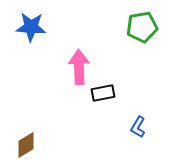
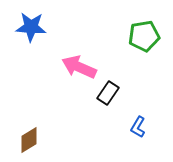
green pentagon: moved 2 px right, 9 px down
pink arrow: rotated 64 degrees counterclockwise
black rectangle: moved 5 px right; rotated 45 degrees counterclockwise
brown diamond: moved 3 px right, 5 px up
